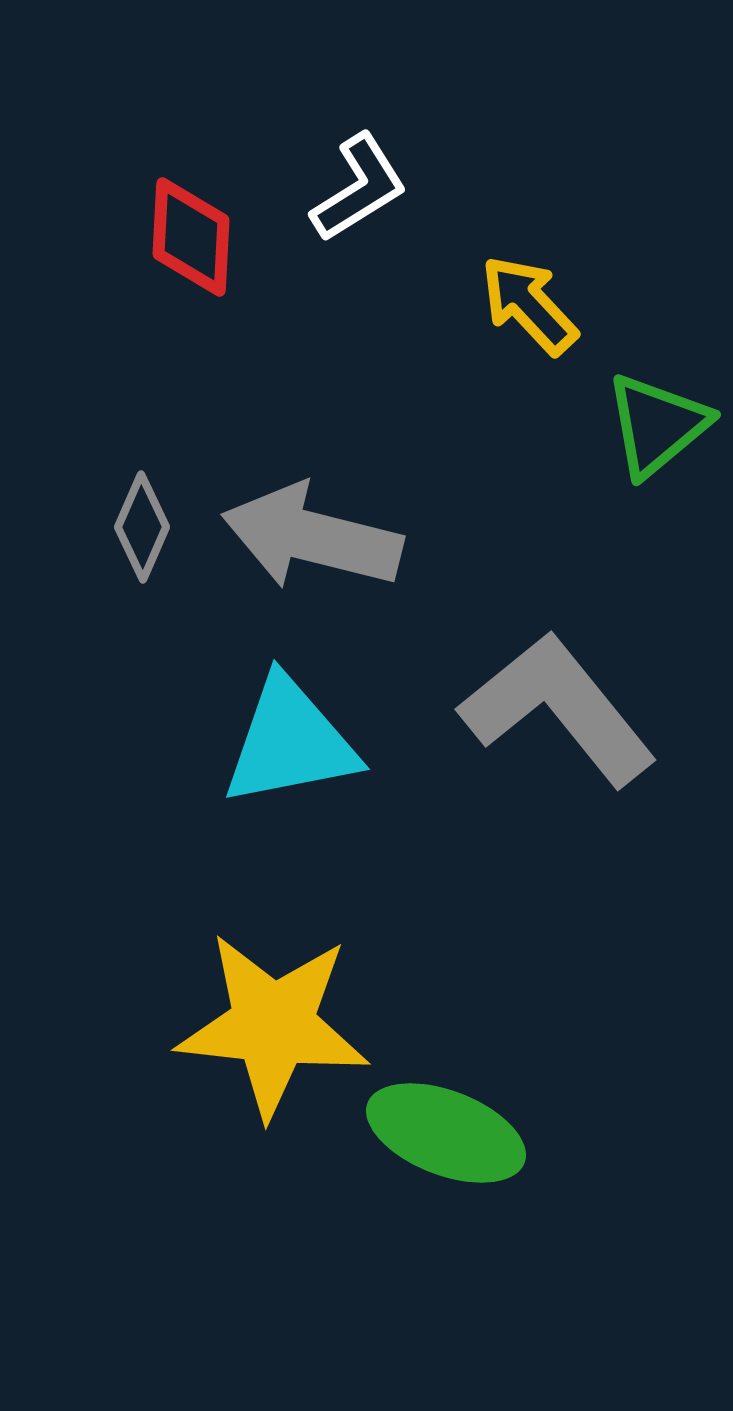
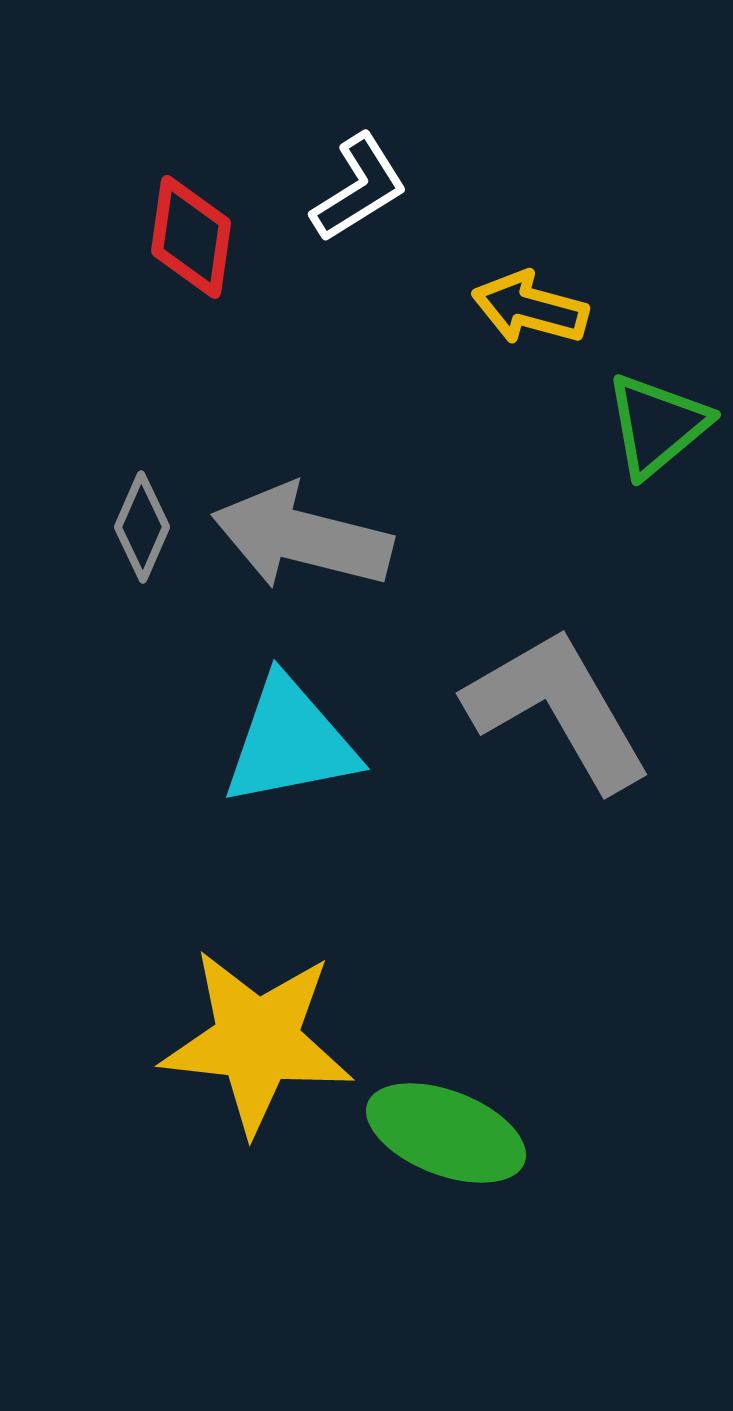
red diamond: rotated 5 degrees clockwise
yellow arrow: moved 1 px right, 3 px down; rotated 32 degrees counterclockwise
gray arrow: moved 10 px left
gray L-shape: rotated 9 degrees clockwise
yellow star: moved 16 px left, 16 px down
